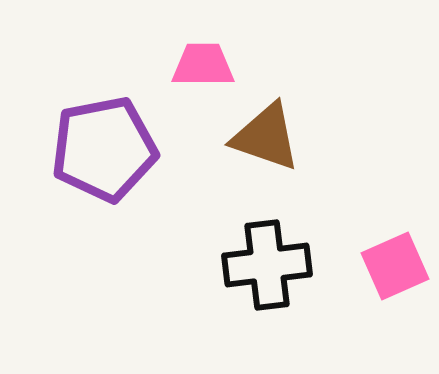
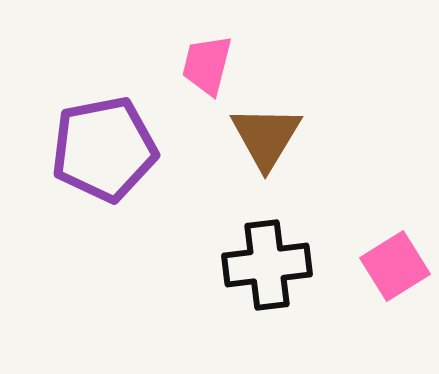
pink trapezoid: moved 4 px right; rotated 76 degrees counterclockwise
brown triangle: rotated 42 degrees clockwise
pink square: rotated 8 degrees counterclockwise
